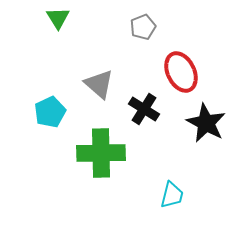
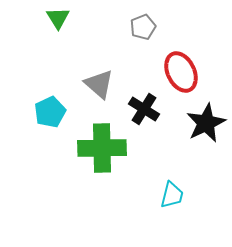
black star: rotated 18 degrees clockwise
green cross: moved 1 px right, 5 px up
